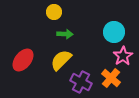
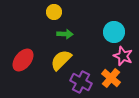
pink star: rotated 18 degrees counterclockwise
